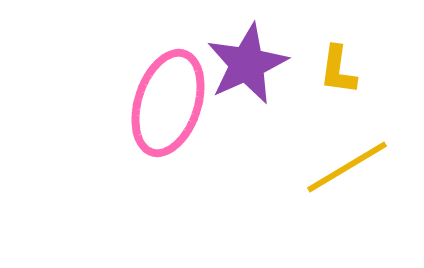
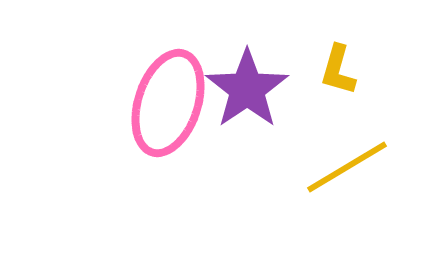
purple star: moved 25 px down; rotated 10 degrees counterclockwise
yellow L-shape: rotated 8 degrees clockwise
